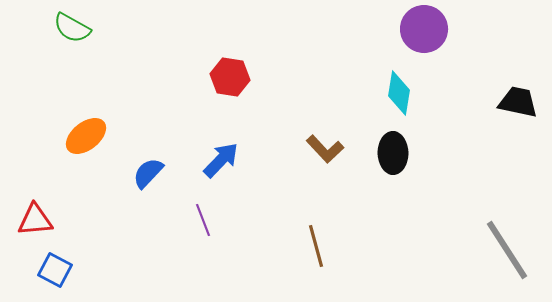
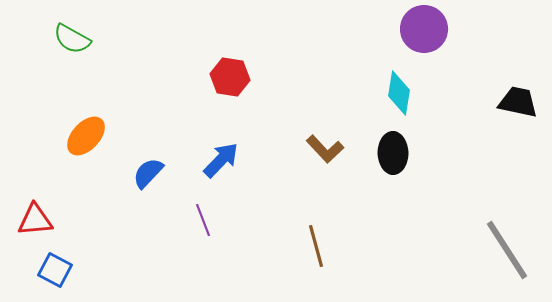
green semicircle: moved 11 px down
orange ellipse: rotated 9 degrees counterclockwise
